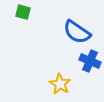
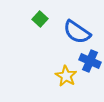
green square: moved 17 px right, 7 px down; rotated 28 degrees clockwise
yellow star: moved 6 px right, 8 px up
